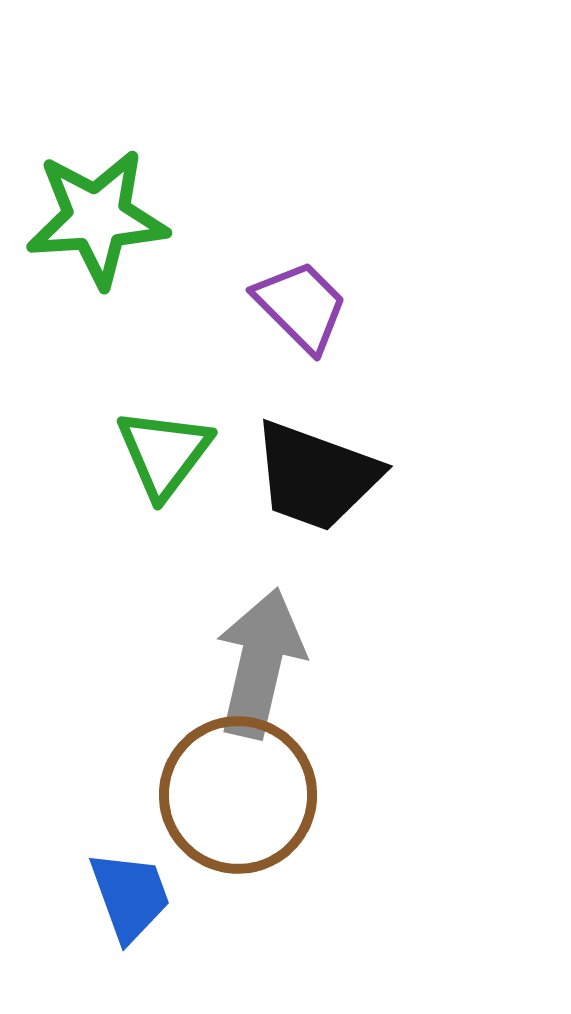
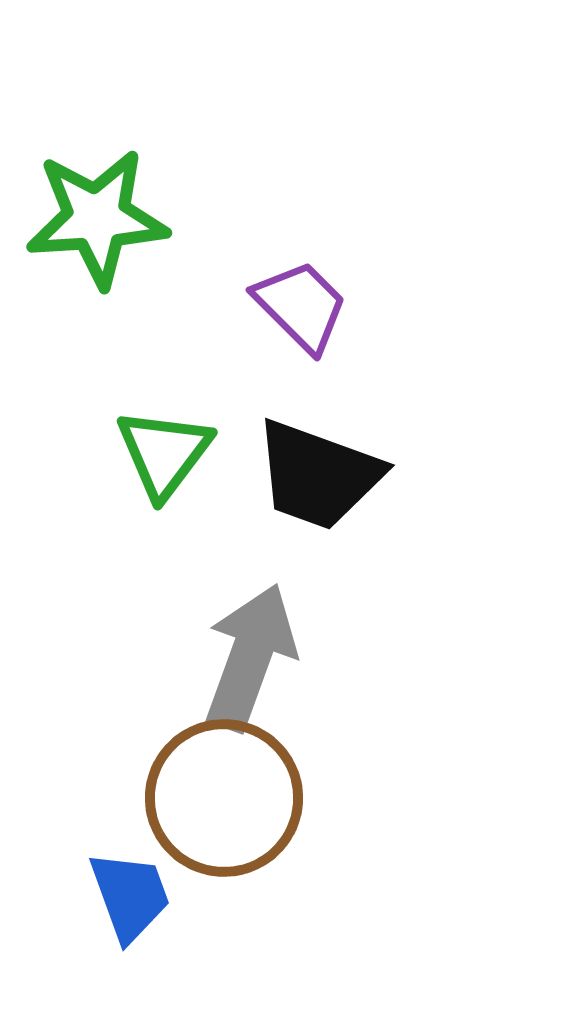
black trapezoid: moved 2 px right, 1 px up
gray arrow: moved 10 px left, 6 px up; rotated 7 degrees clockwise
brown circle: moved 14 px left, 3 px down
